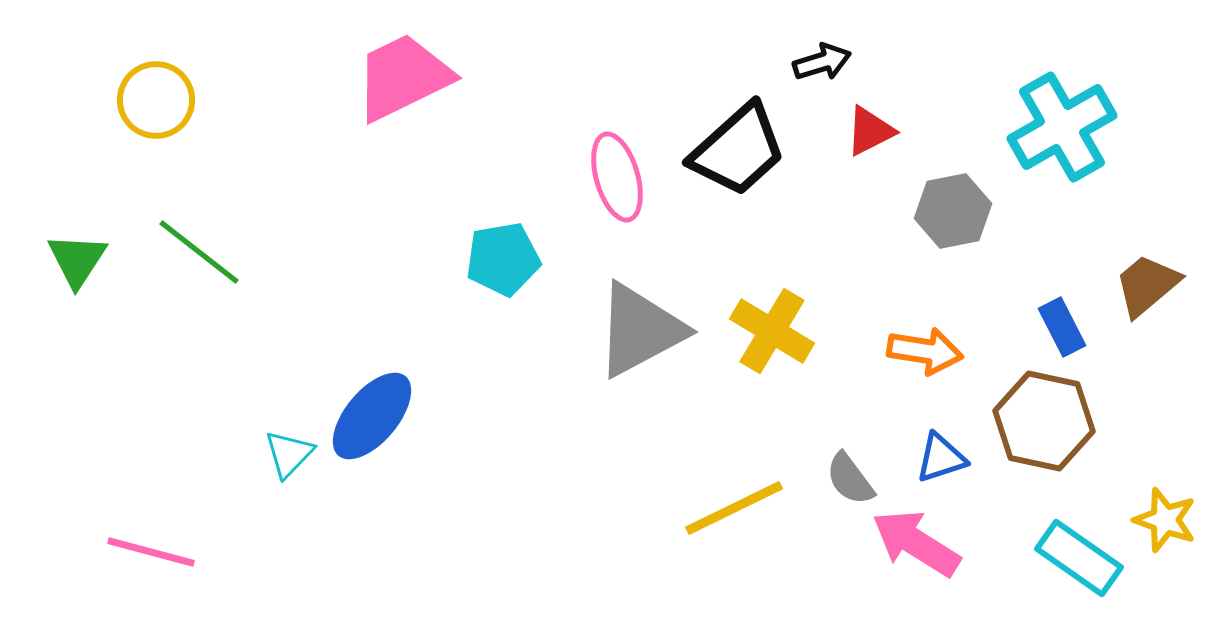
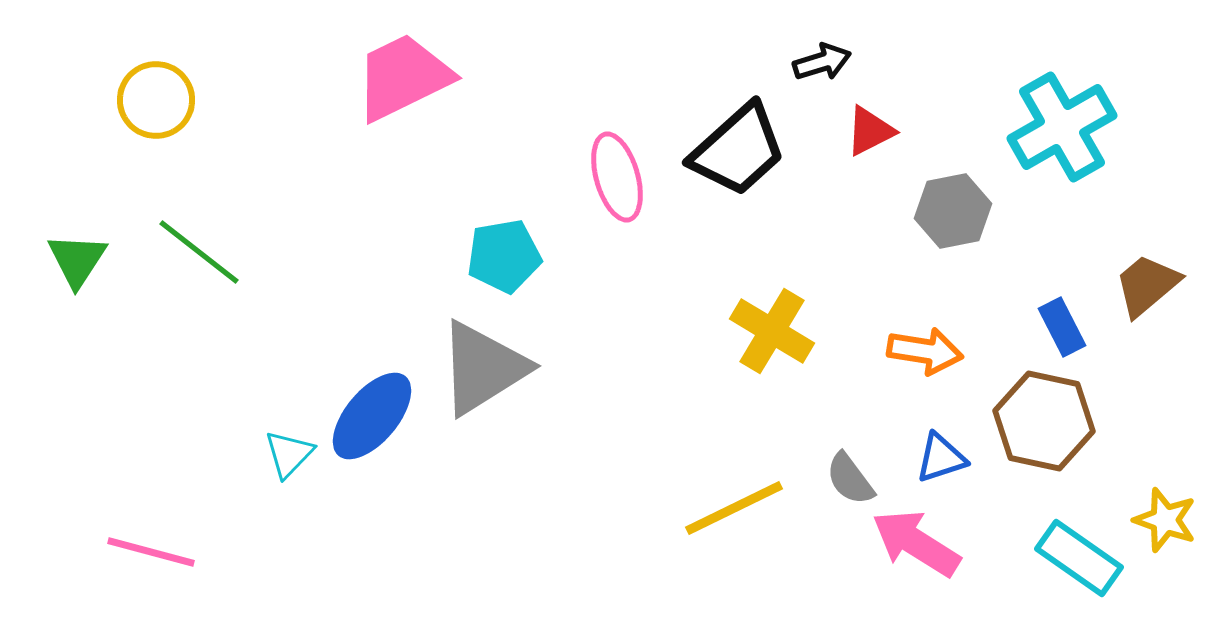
cyan pentagon: moved 1 px right, 3 px up
gray triangle: moved 157 px left, 38 px down; rotated 4 degrees counterclockwise
